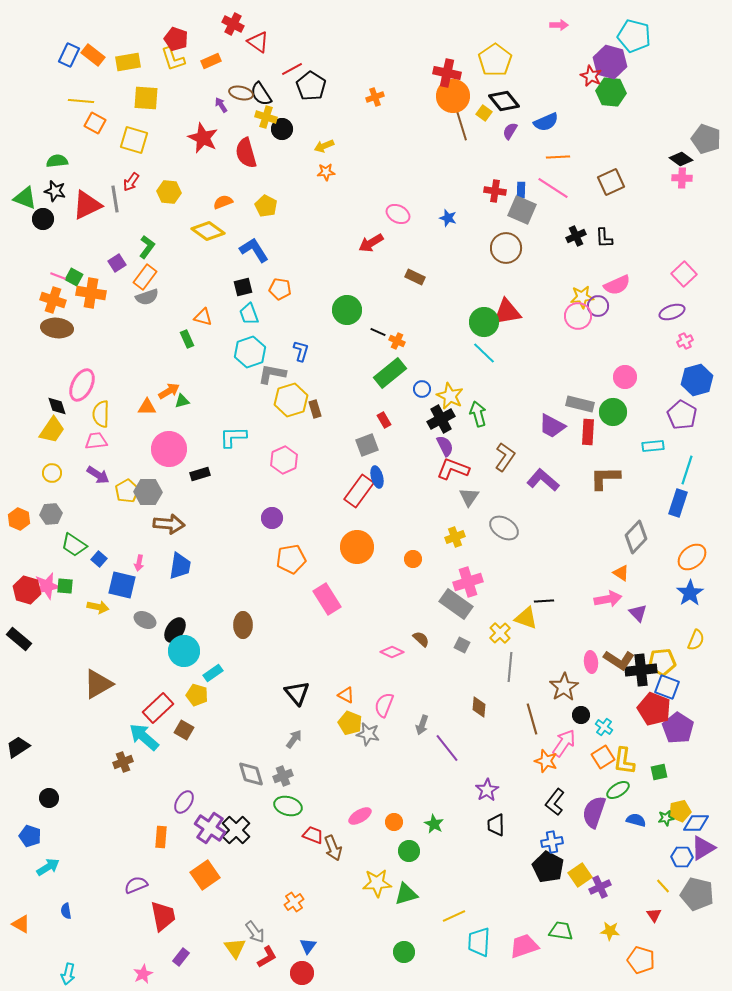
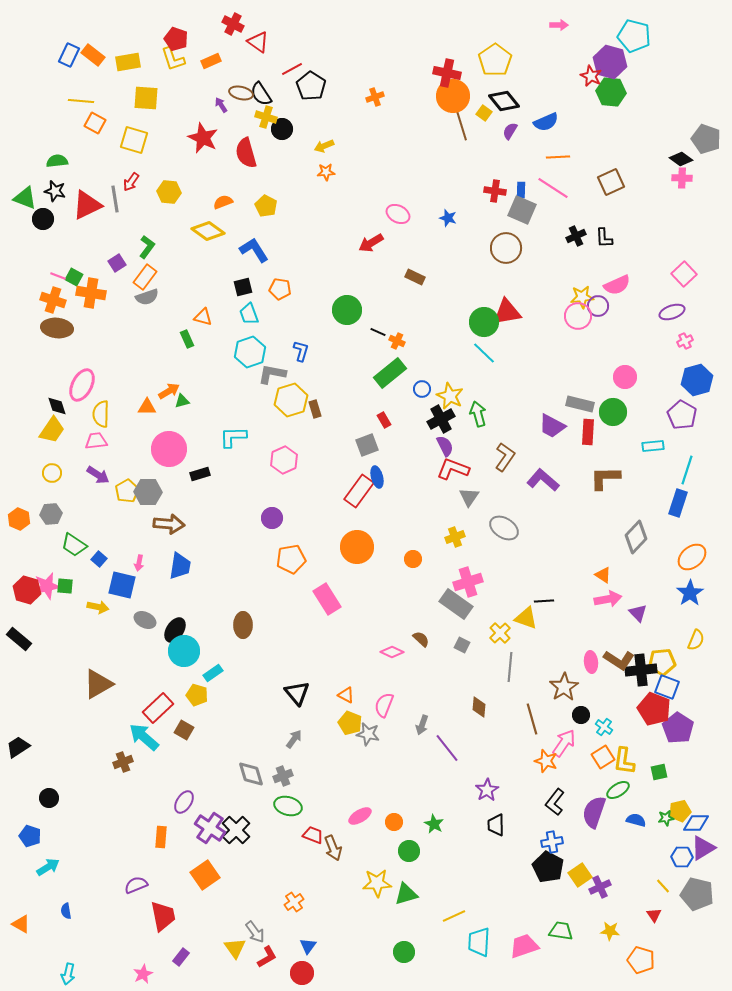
orange triangle at (621, 573): moved 18 px left, 2 px down
